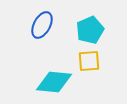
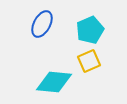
blue ellipse: moved 1 px up
yellow square: rotated 20 degrees counterclockwise
